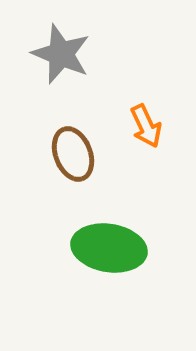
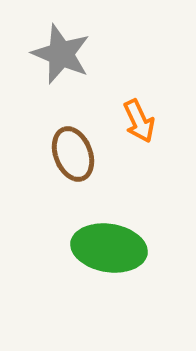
orange arrow: moved 7 px left, 5 px up
